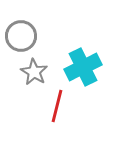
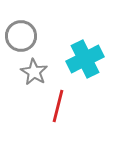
cyan cross: moved 2 px right, 8 px up
red line: moved 1 px right
